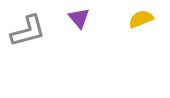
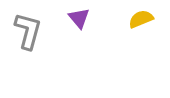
gray L-shape: rotated 60 degrees counterclockwise
